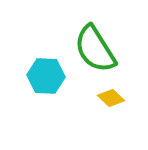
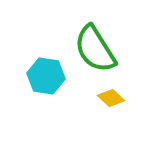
cyan hexagon: rotated 6 degrees clockwise
